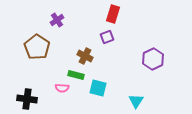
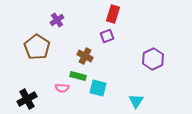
purple square: moved 1 px up
green rectangle: moved 2 px right, 1 px down
black cross: rotated 36 degrees counterclockwise
